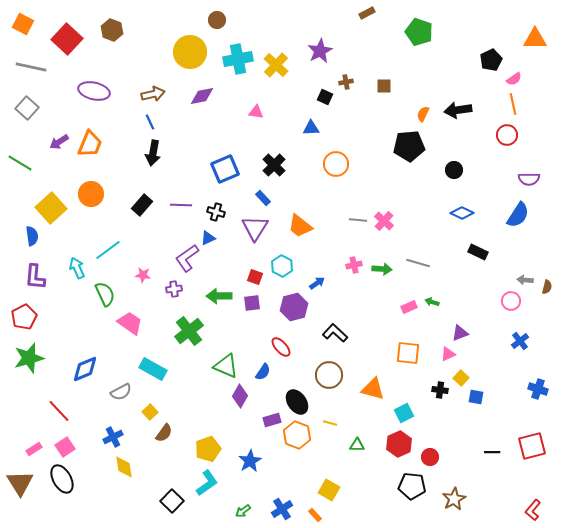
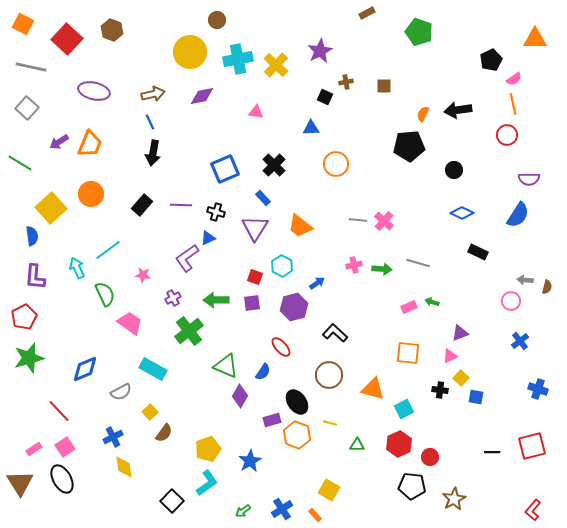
purple cross at (174, 289): moved 1 px left, 9 px down; rotated 21 degrees counterclockwise
green arrow at (219, 296): moved 3 px left, 4 px down
pink triangle at (448, 354): moved 2 px right, 2 px down
cyan square at (404, 413): moved 4 px up
